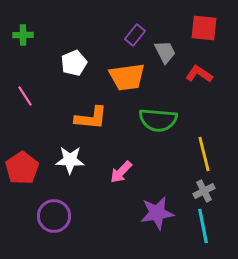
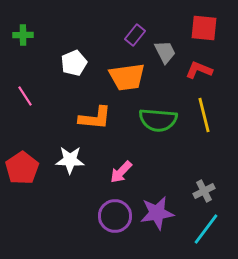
red L-shape: moved 4 px up; rotated 12 degrees counterclockwise
orange L-shape: moved 4 px right
yellow line: moved 39 px up
purple circle: moved 61 px right
cyan line: moved 3 px right, 3 px down; rotated 48 degrees clockwise
